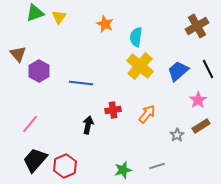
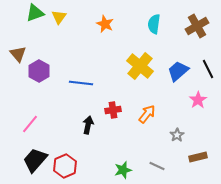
cyan semicircle: moved 18 px right, 13 px up
brown rectangle: moved 3 px left, 31 px down; rotated 18 degrees clockwise
gray line: rotated 42 degrees clockwise
